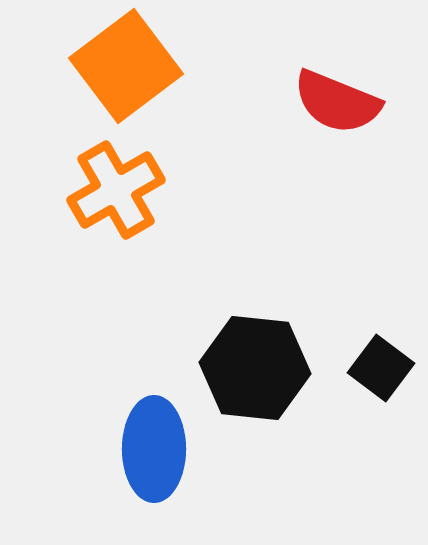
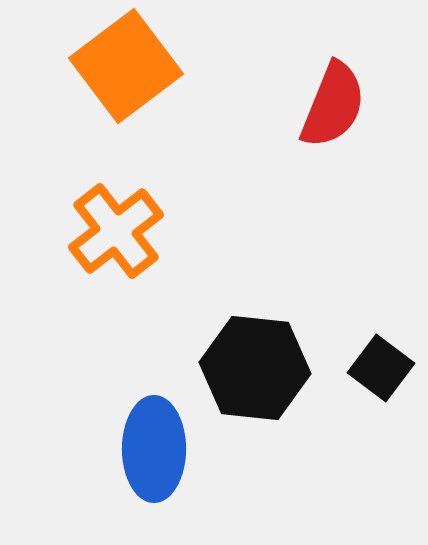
red semicircle: moved 4 px left, 3 px down; rotated 90 degrees counterclockwise
orange cross: moved 41 px down; rotated 8 degrees counterclockwise
